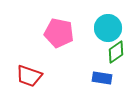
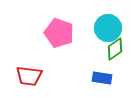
pink pentagon: rotated 8 degrees clockwise
green diamond: moved 1 px left, 3 px up
red trapezoid: rotated 12 degrees counterclockwise
